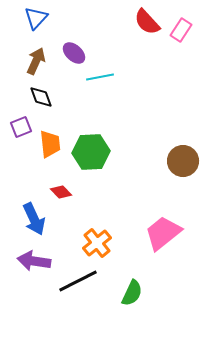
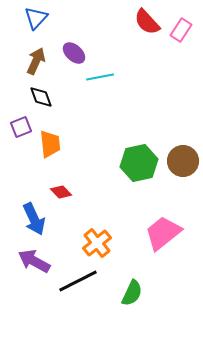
green hexagon: moved 48 px right, 11 px down; rotated 9 degrees counterclockwise
purple arrow: rotated 20 degrees clockwise
